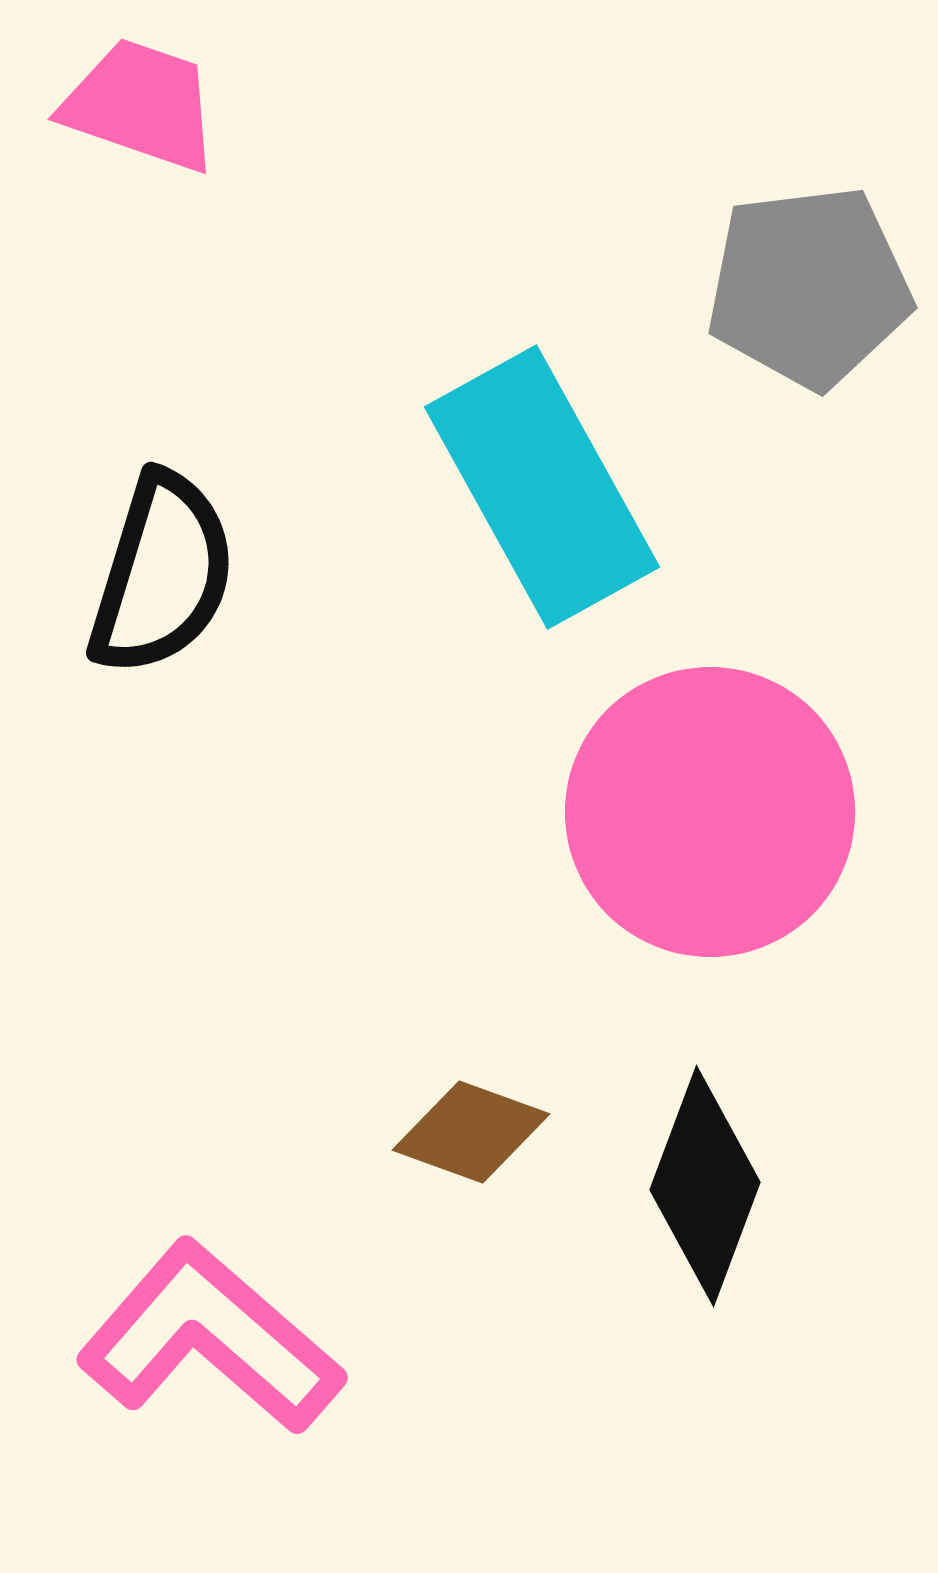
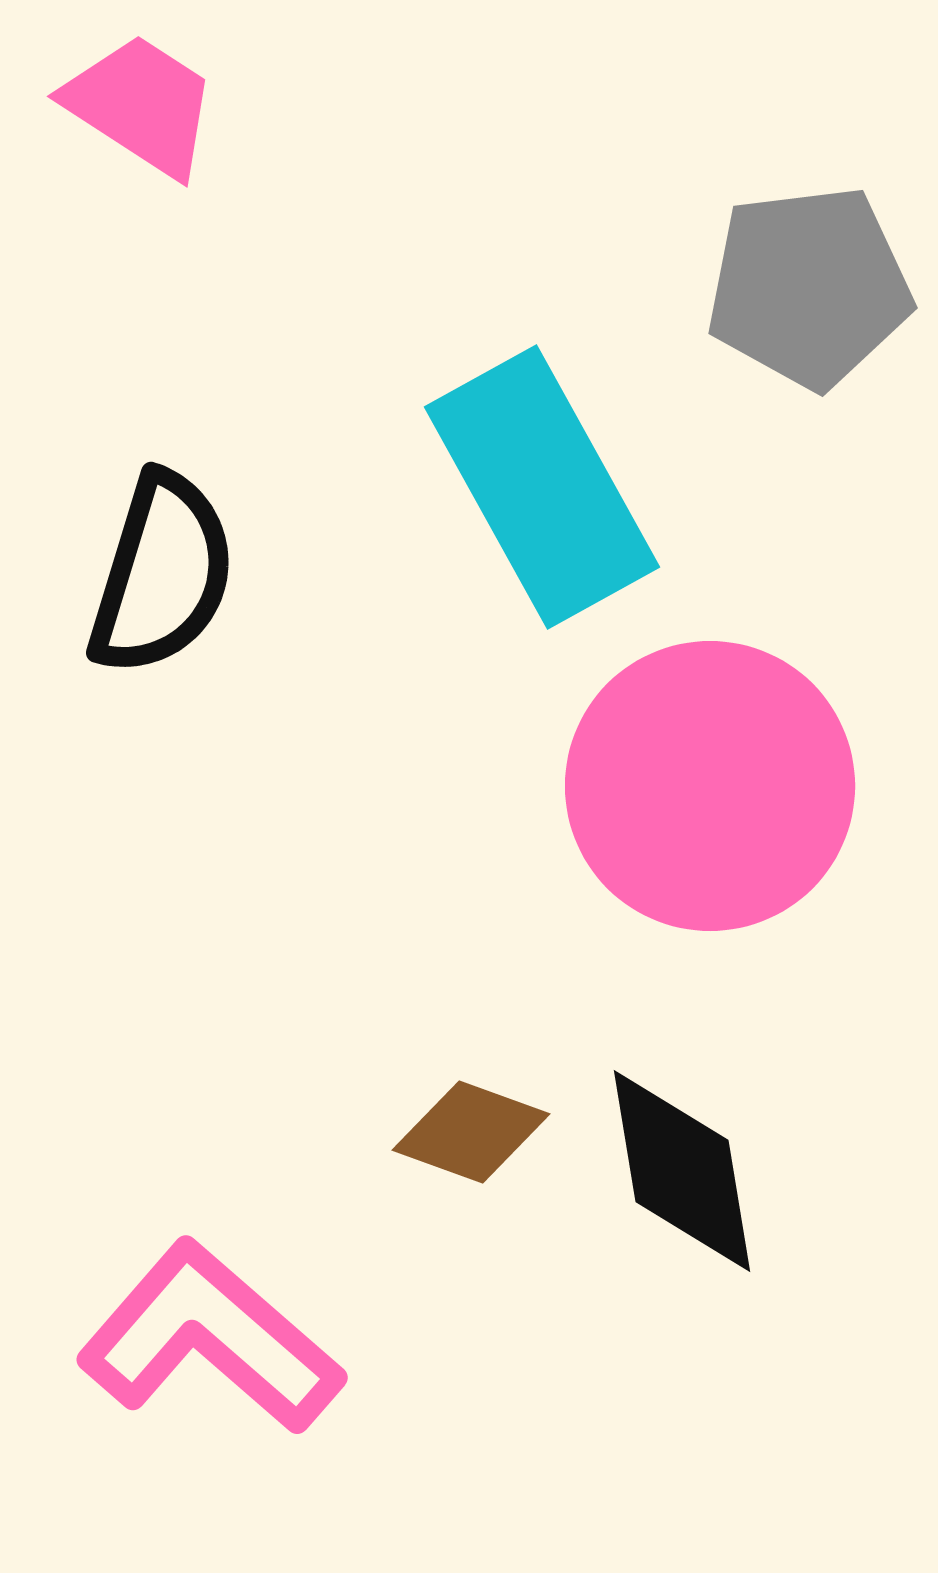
pink trapezoid: rotated 14 degrees clockwise
pink circle: moved 26 px up
black diamond: moved 23 px left, 15 px up; rotated 30 degrees counterclockwise
